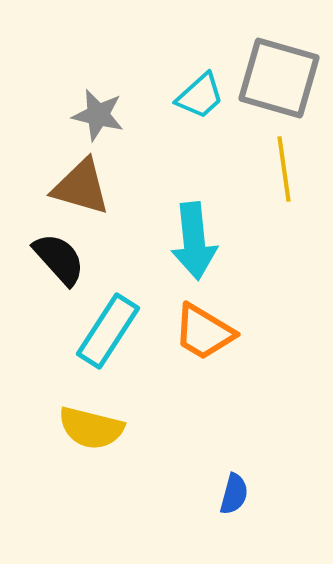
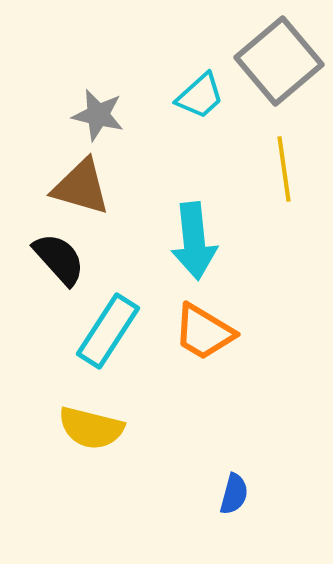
gray square: moved 17 px up; rotated 34 degrees clockwise
